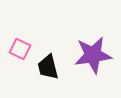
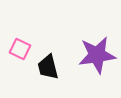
purple star: moved 4 px right
